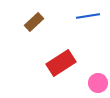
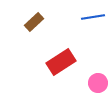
blue line: moved 5 px right, 1 px down
red rectangle: moved 1 px up
